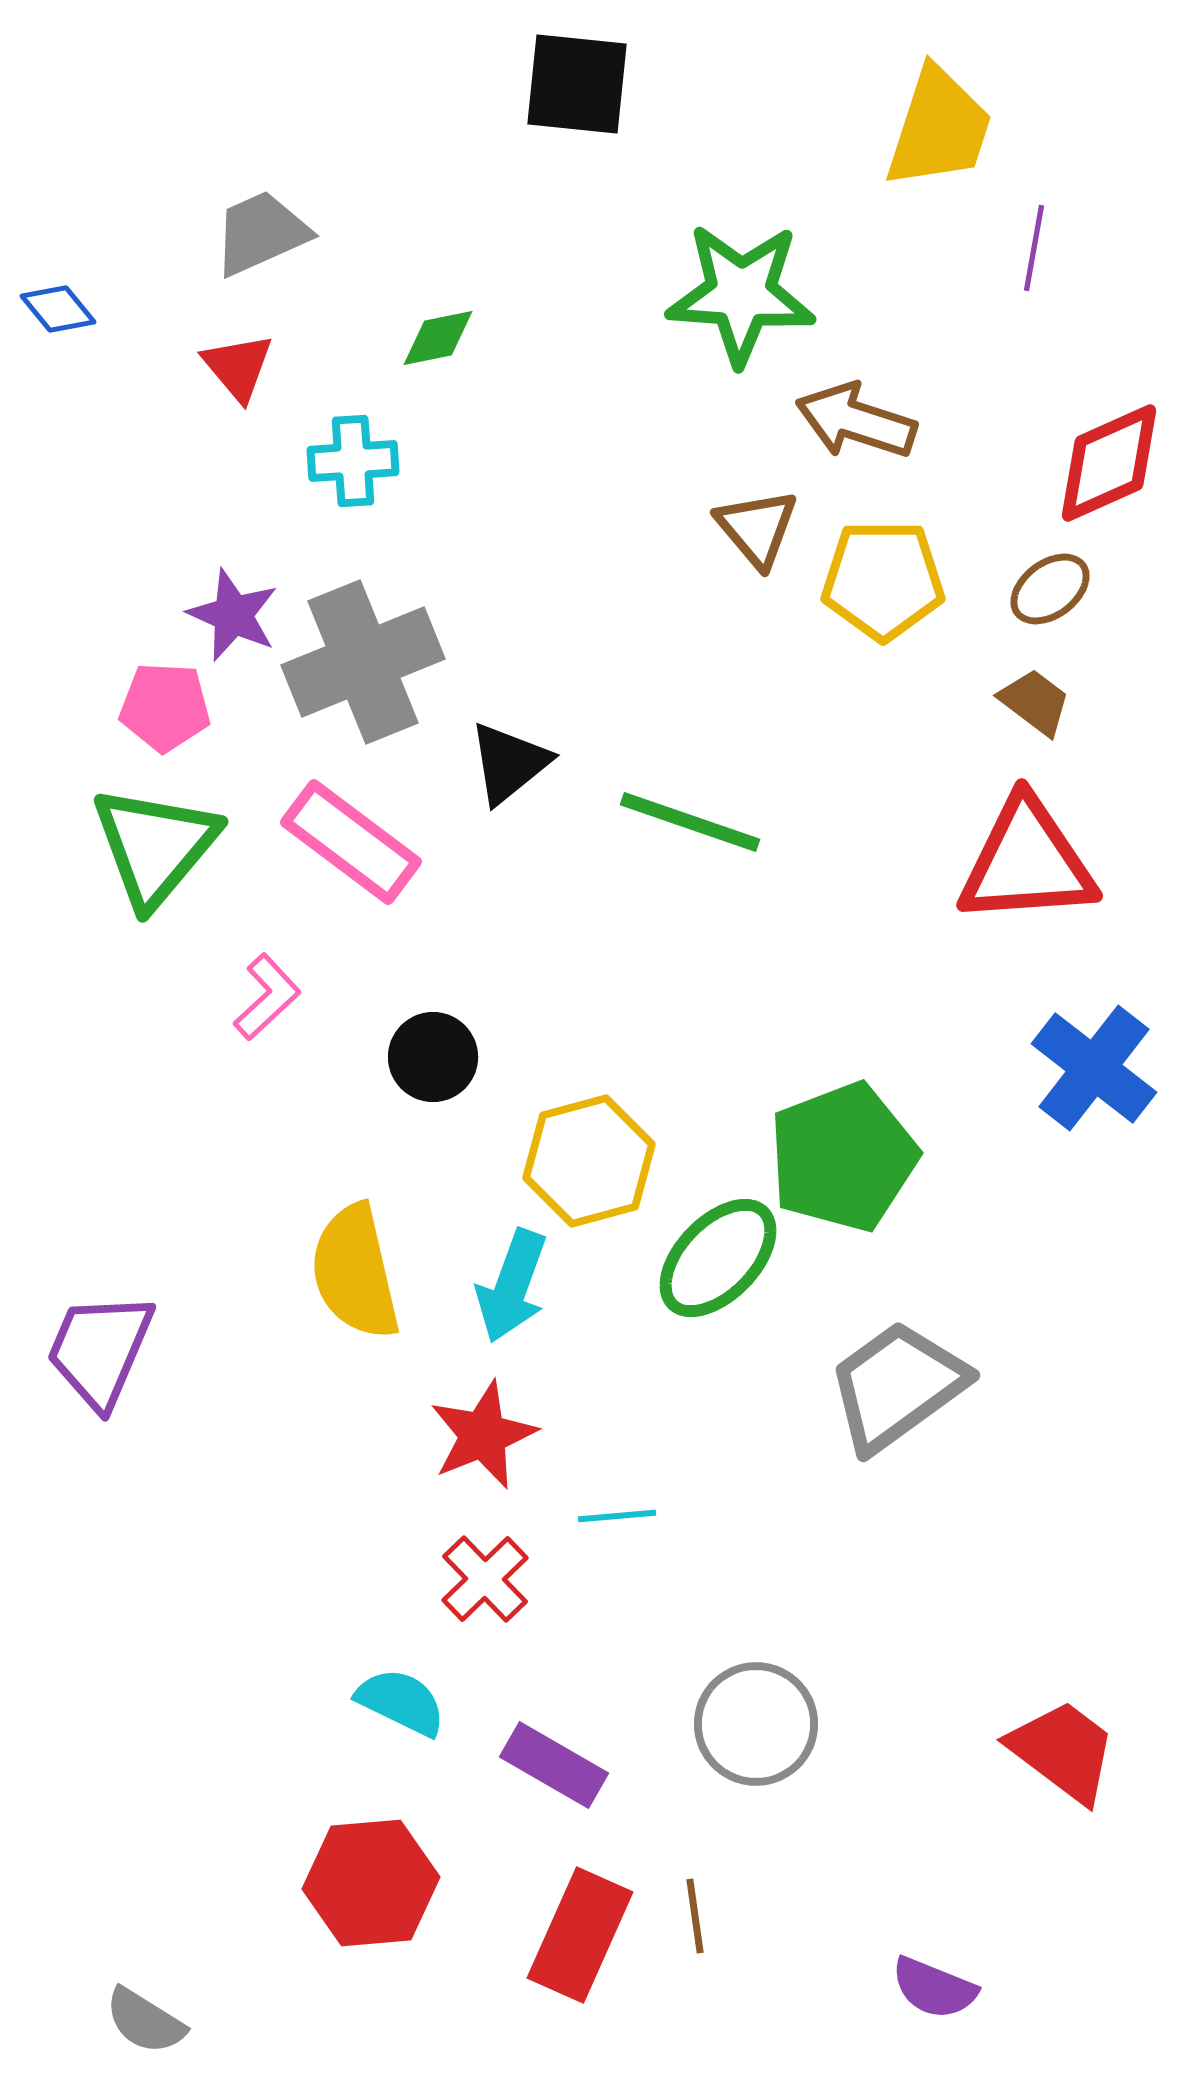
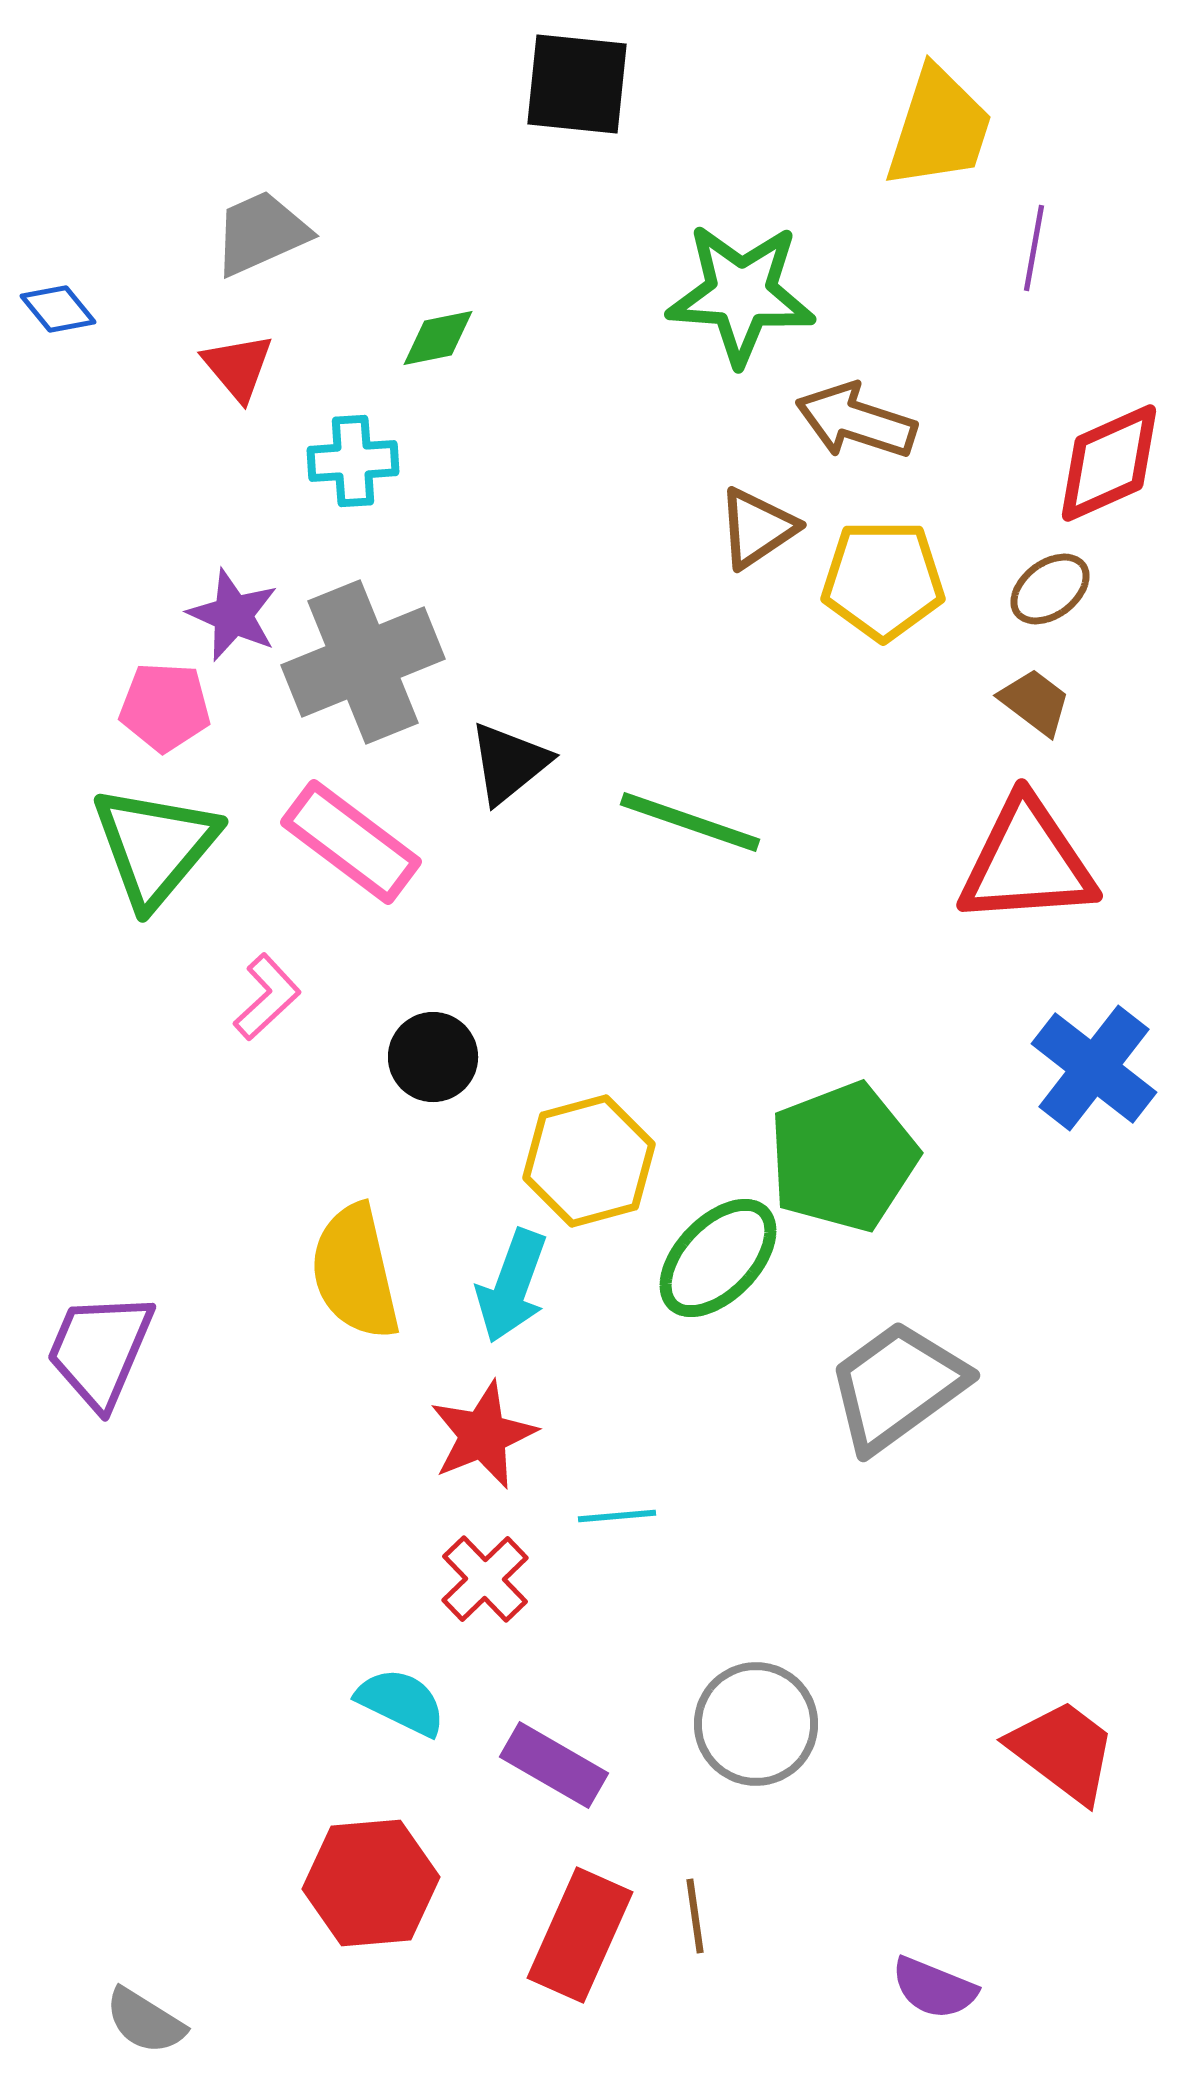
brown triangle at (757, 528): rotated 36 degrees clockwise
